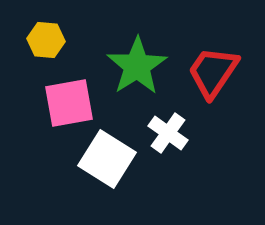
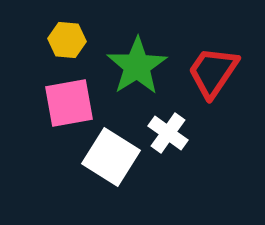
yellow hexagon: moved 21 px right
white square: moved 4 px right, 2 px up
